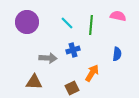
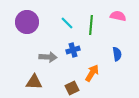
blue semicircle: rotated 16 degrees counterclockwise
gray arrow: moved 1 px up
